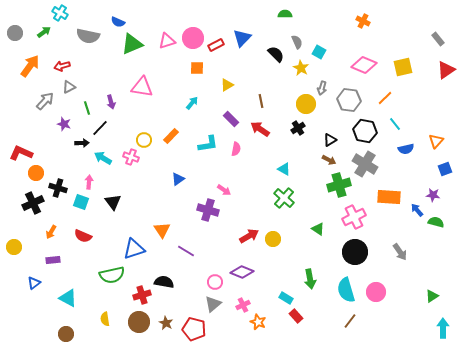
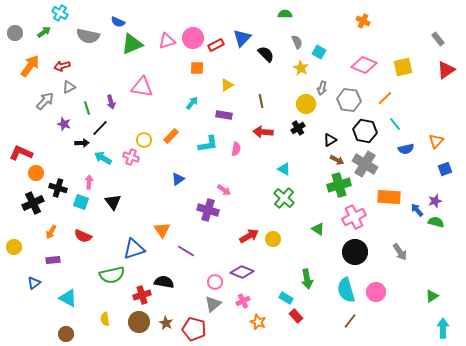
black semicircle at (276, 54): moved 10 px left
purple rectangle at (231, 119): moved 7 px left, 4 px up; rotated 35 degrees counterclockwise
red arrow at (260, 129): moved 3 px right, 3 px down; rotated 30 degrees counterclockwise
brown arrow at (329, 160): moved 8 px right
purple star at (433, 195): moved 2 px right, 6 px down; rotated 24 degrees counterclockwise
green arrow at (310, 279): moved 3 px left
pink cross at (243, 305): moved 4 px up
